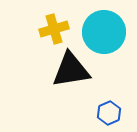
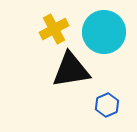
yellow cross: rotated 12 degrees counterclockwise
blue hexagon: moved 2 px left, 8 px up
